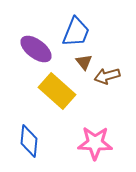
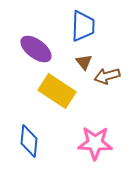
blue trapezoid: moved 7 px right, 6 px up; rotated 20 degrees counterclockwise
yellow rectangle: rotated 9 degrees counterclockwise
